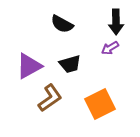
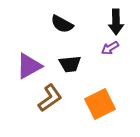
black trapezoid: rotated 10 degrees clockwise
